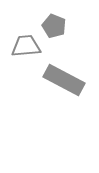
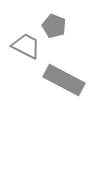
gray trapezoid: rotated 32 degrees clockwise
